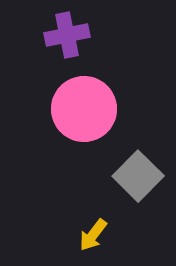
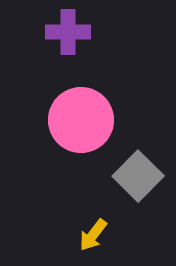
purple cross: moved 1 px right, 3 px up; rotated 12 degrees clockwise
pink circle: moved 3 px left, 11 px down
